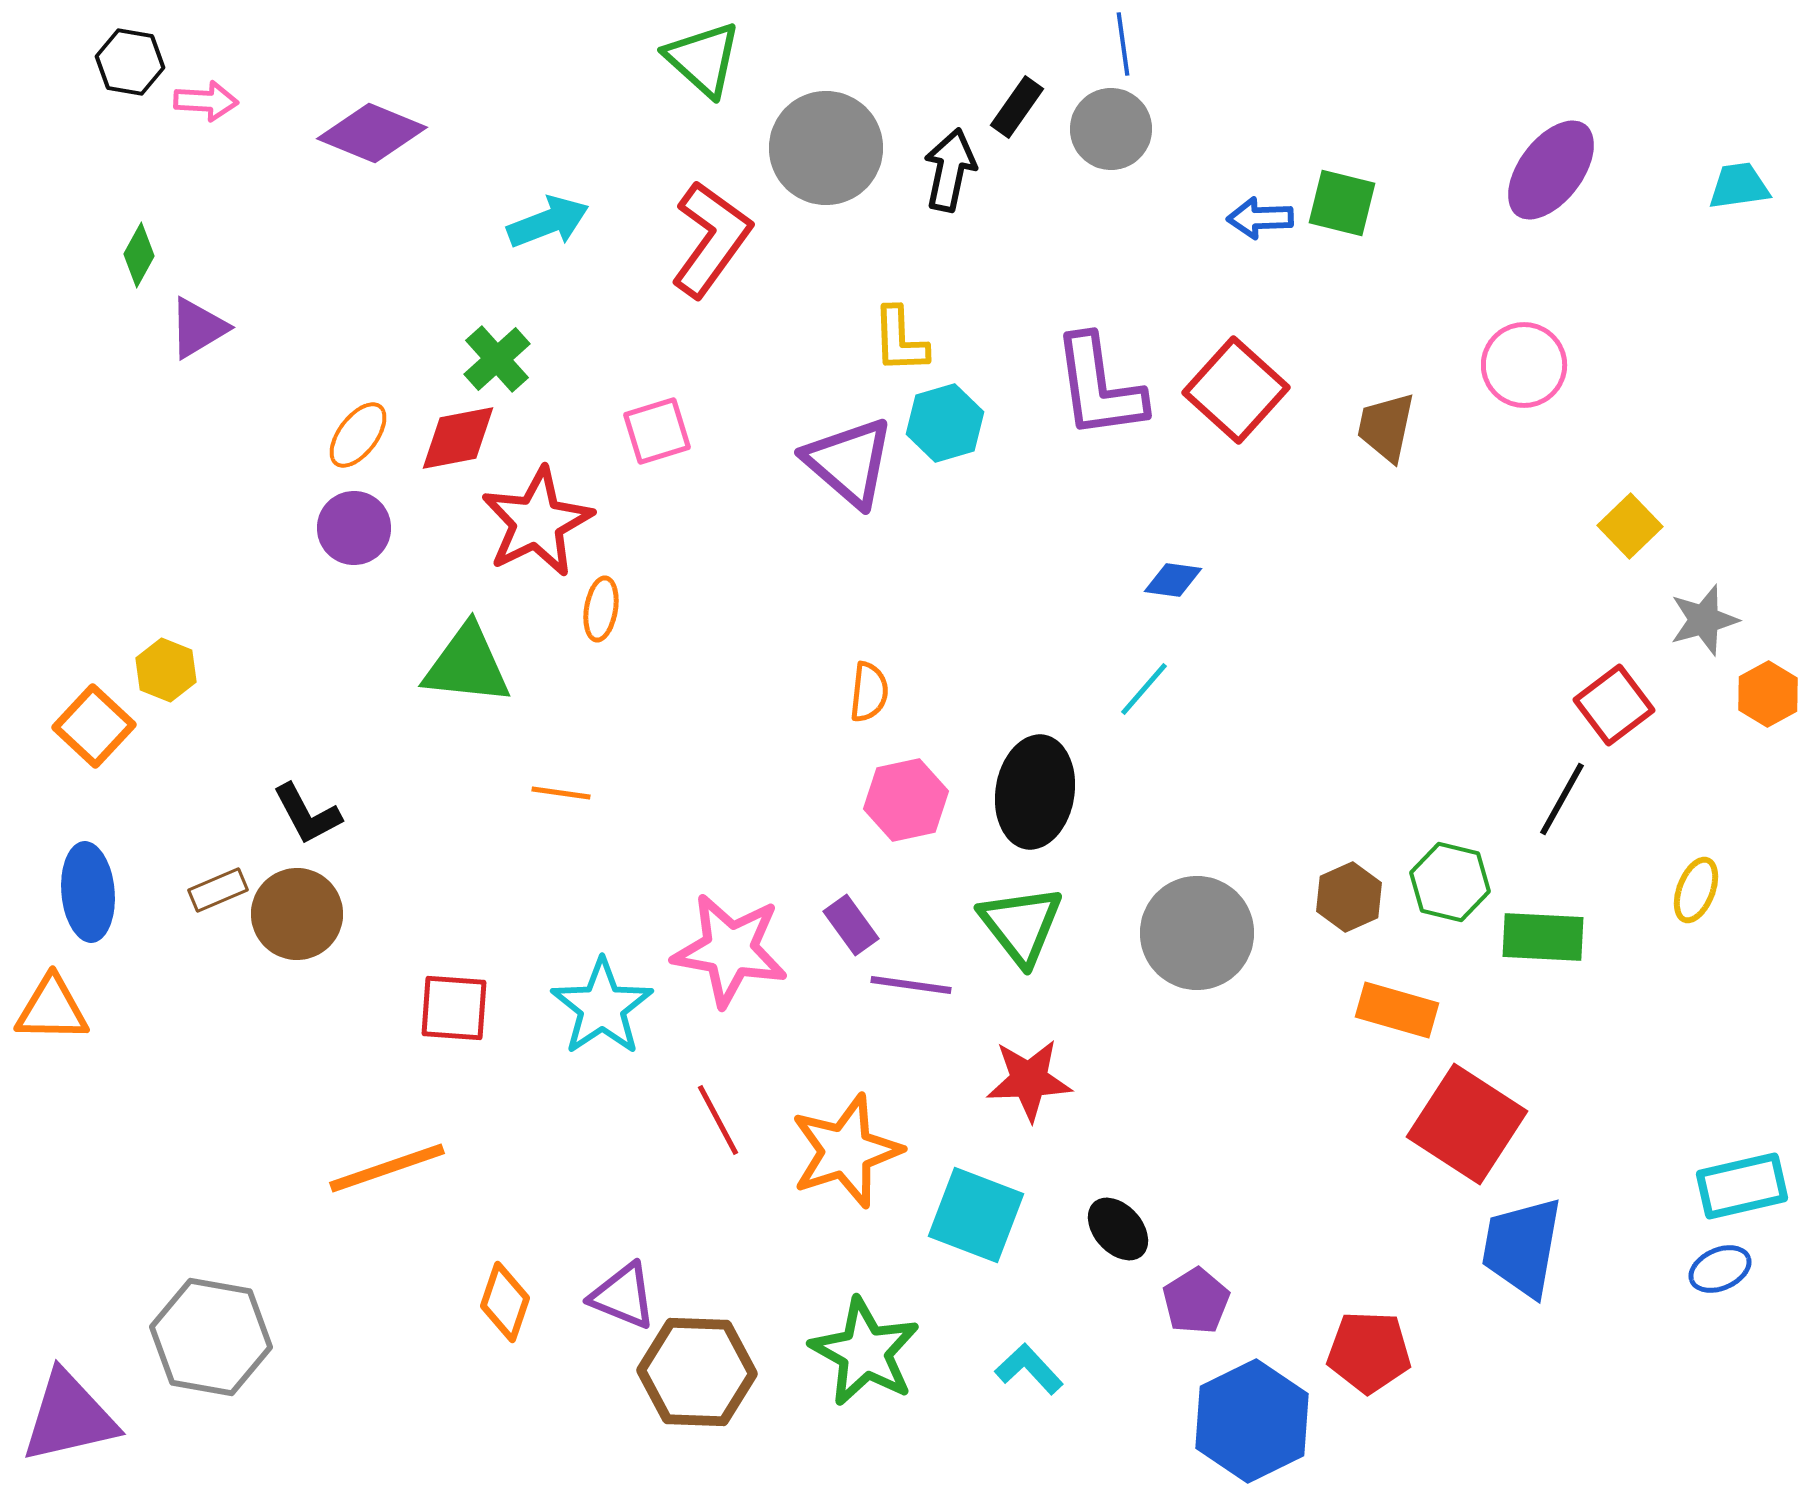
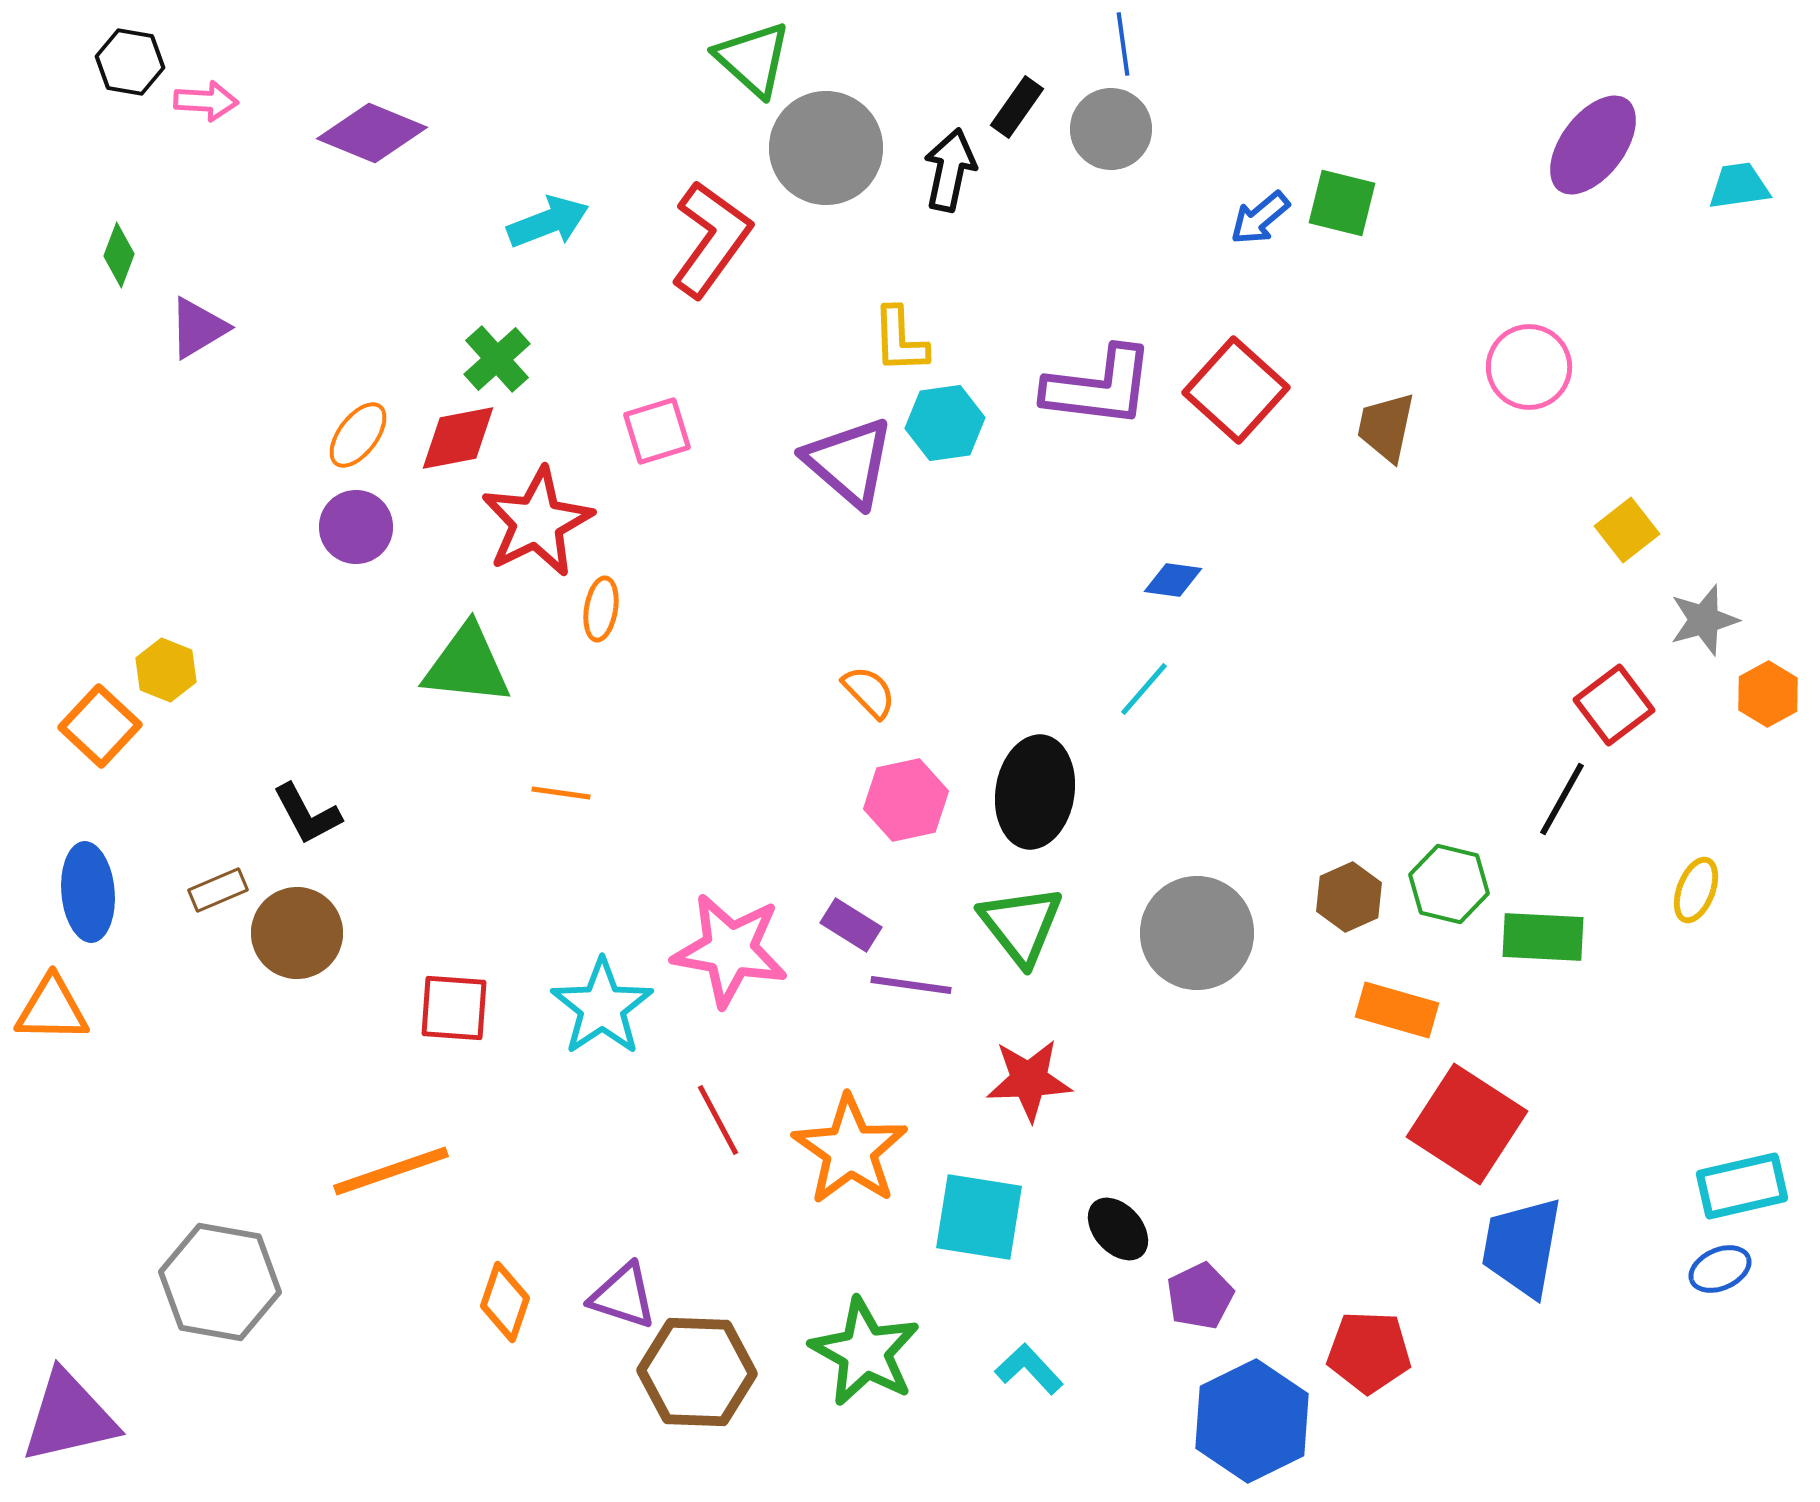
green triangle at (703, 59): moved 50 px right
purple ellipse at (1551, 170): moved 42 px right, 25 px up
blue arrow at (1260, 218): rotated 38 degrees counterclockwise
green diamond at (139, 255): moved 20 px left; rotated 8 degrees counterclockwise
pink circle at (1524, 365): moved 5 px right, 2 px down
purple L-shape at (1099, 387): rotated 75 degrees counterclockwise
cyan hexagon at (945, 423): rotated 8 degrees clockwise
yellow square at (1630, 526): moved 3 px left, 4 px down; rotated 6 degrees clockwise
purple circle at (354, 528): moved 2 px right, 1 px up
orange semicircle at (869, 692): rotated 50 degrees counterclockwise
orange square at (94, 726): moved 6 px right
green hexagon at (1450, 882): moved 1 px left, 2 px down
brown circle at (297, 914): moved 19 px down
purple rectangle at (851, 925): rotated 22 degrees counterclockwise
orange star at (846, 1151): moved 4 px right, 1 px up; rotated 19 degrees counterclockwise
orange line at (387, 1168): moved 4 px right, 3 px down
cyan square at (976, 1215): moved 3 px right, 2 px down; rotated 12 degrees counterclockwise
purple triangle at (623, 1296): rotated 4 degrees counterclockwise
purple pentagon at (1196, 1301): moved 4 px right, 5 px up; rotated 6 degrees clockwise
gray hexagon at (211, 1337): moved 9 px right, 55 px up
